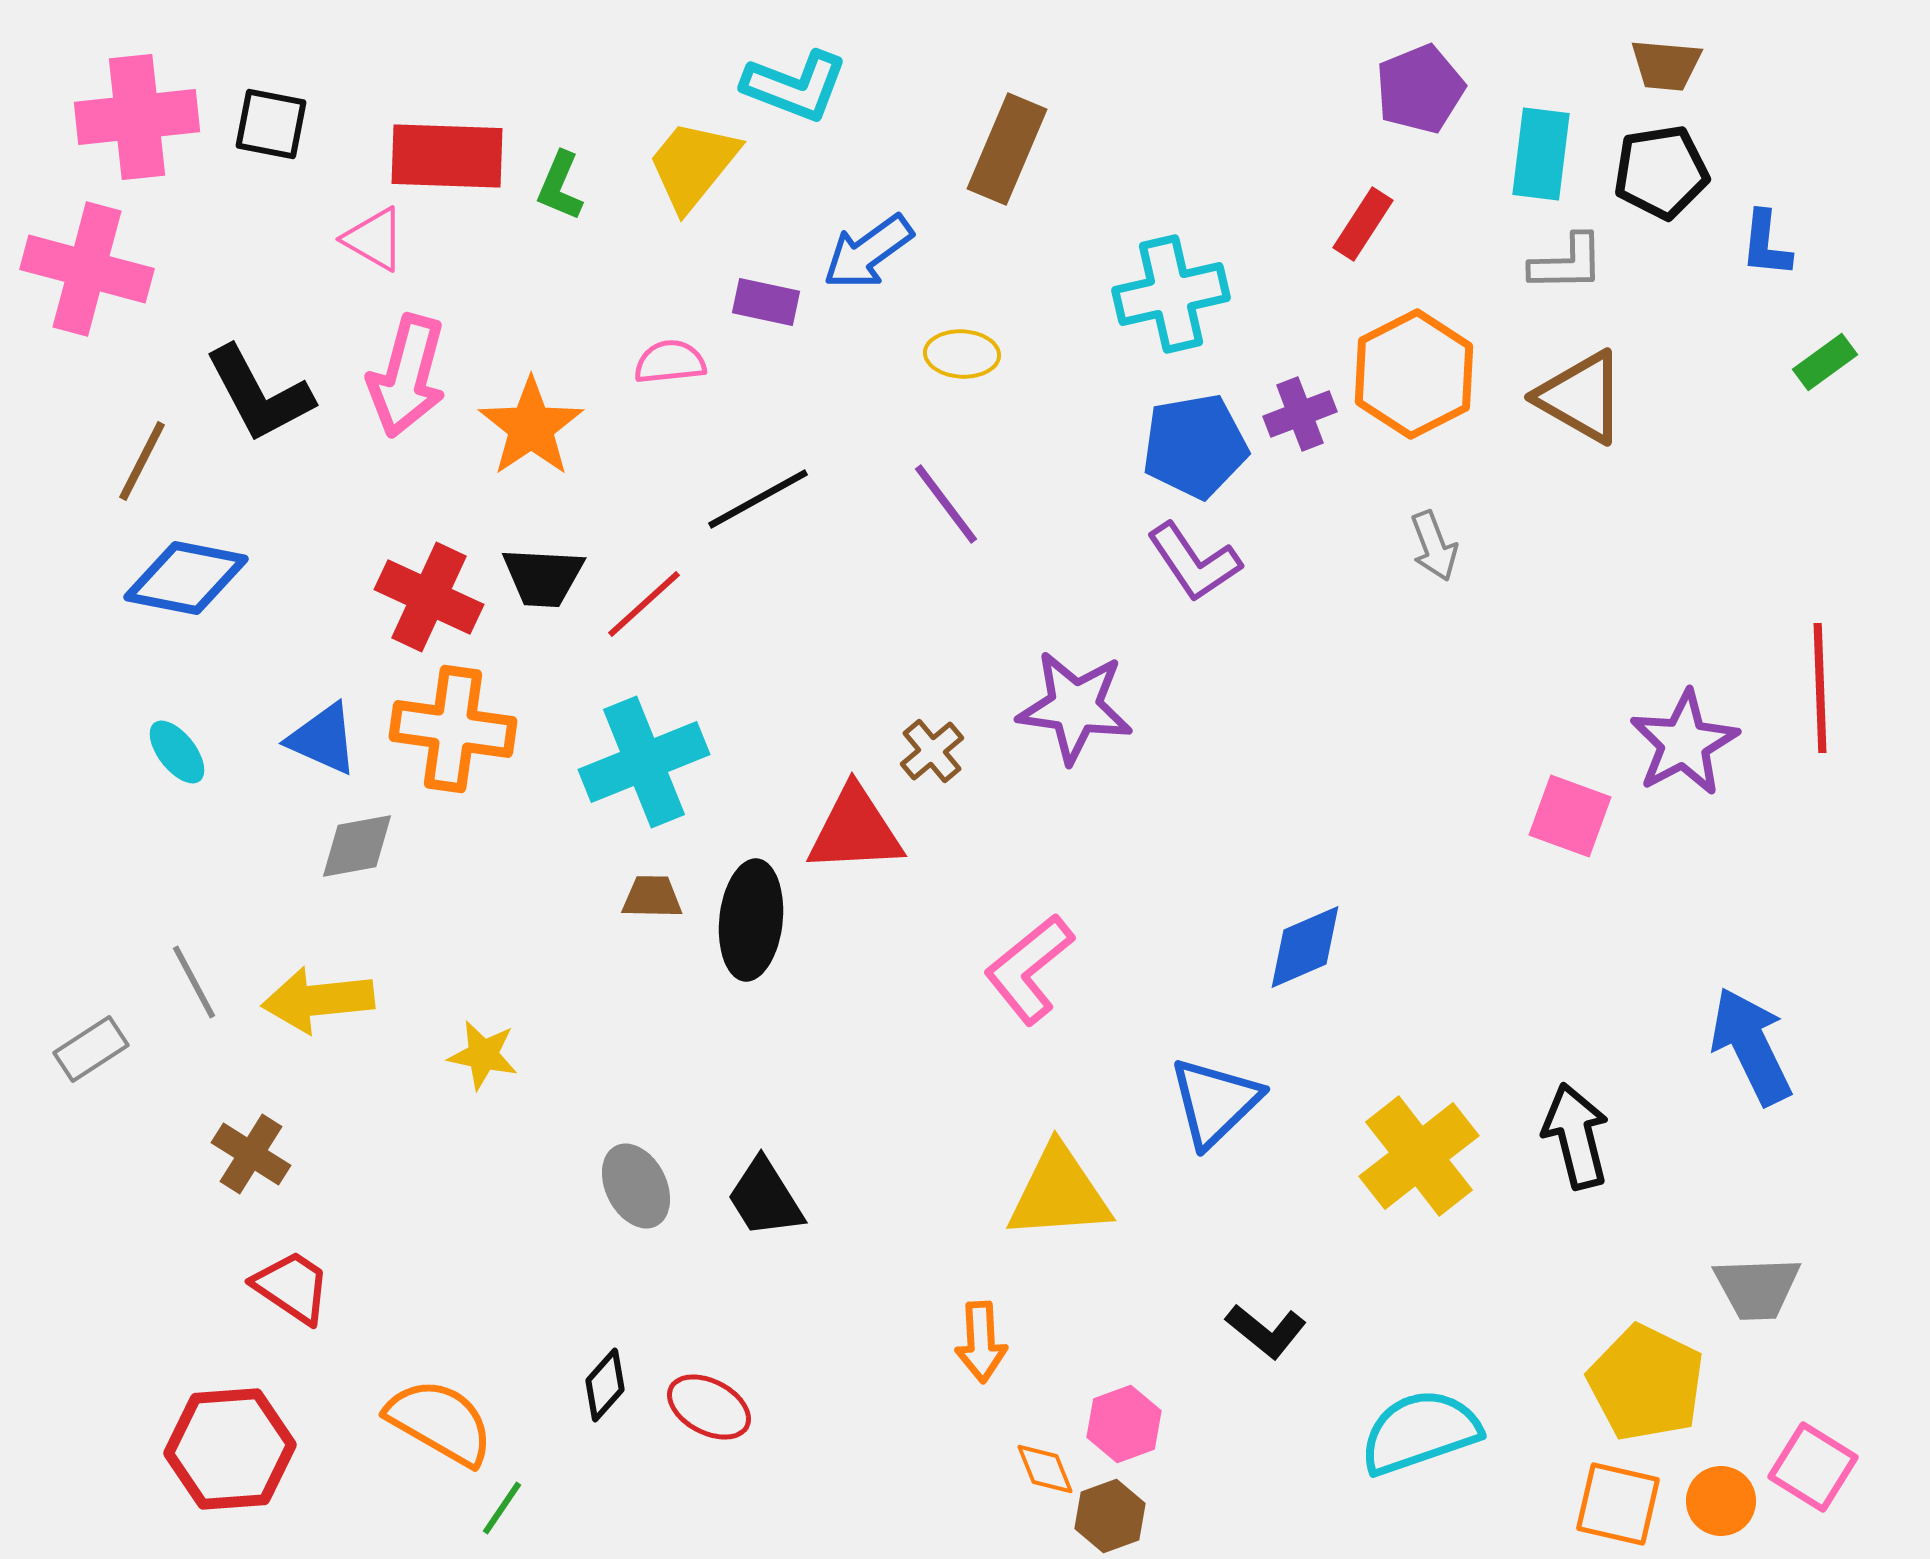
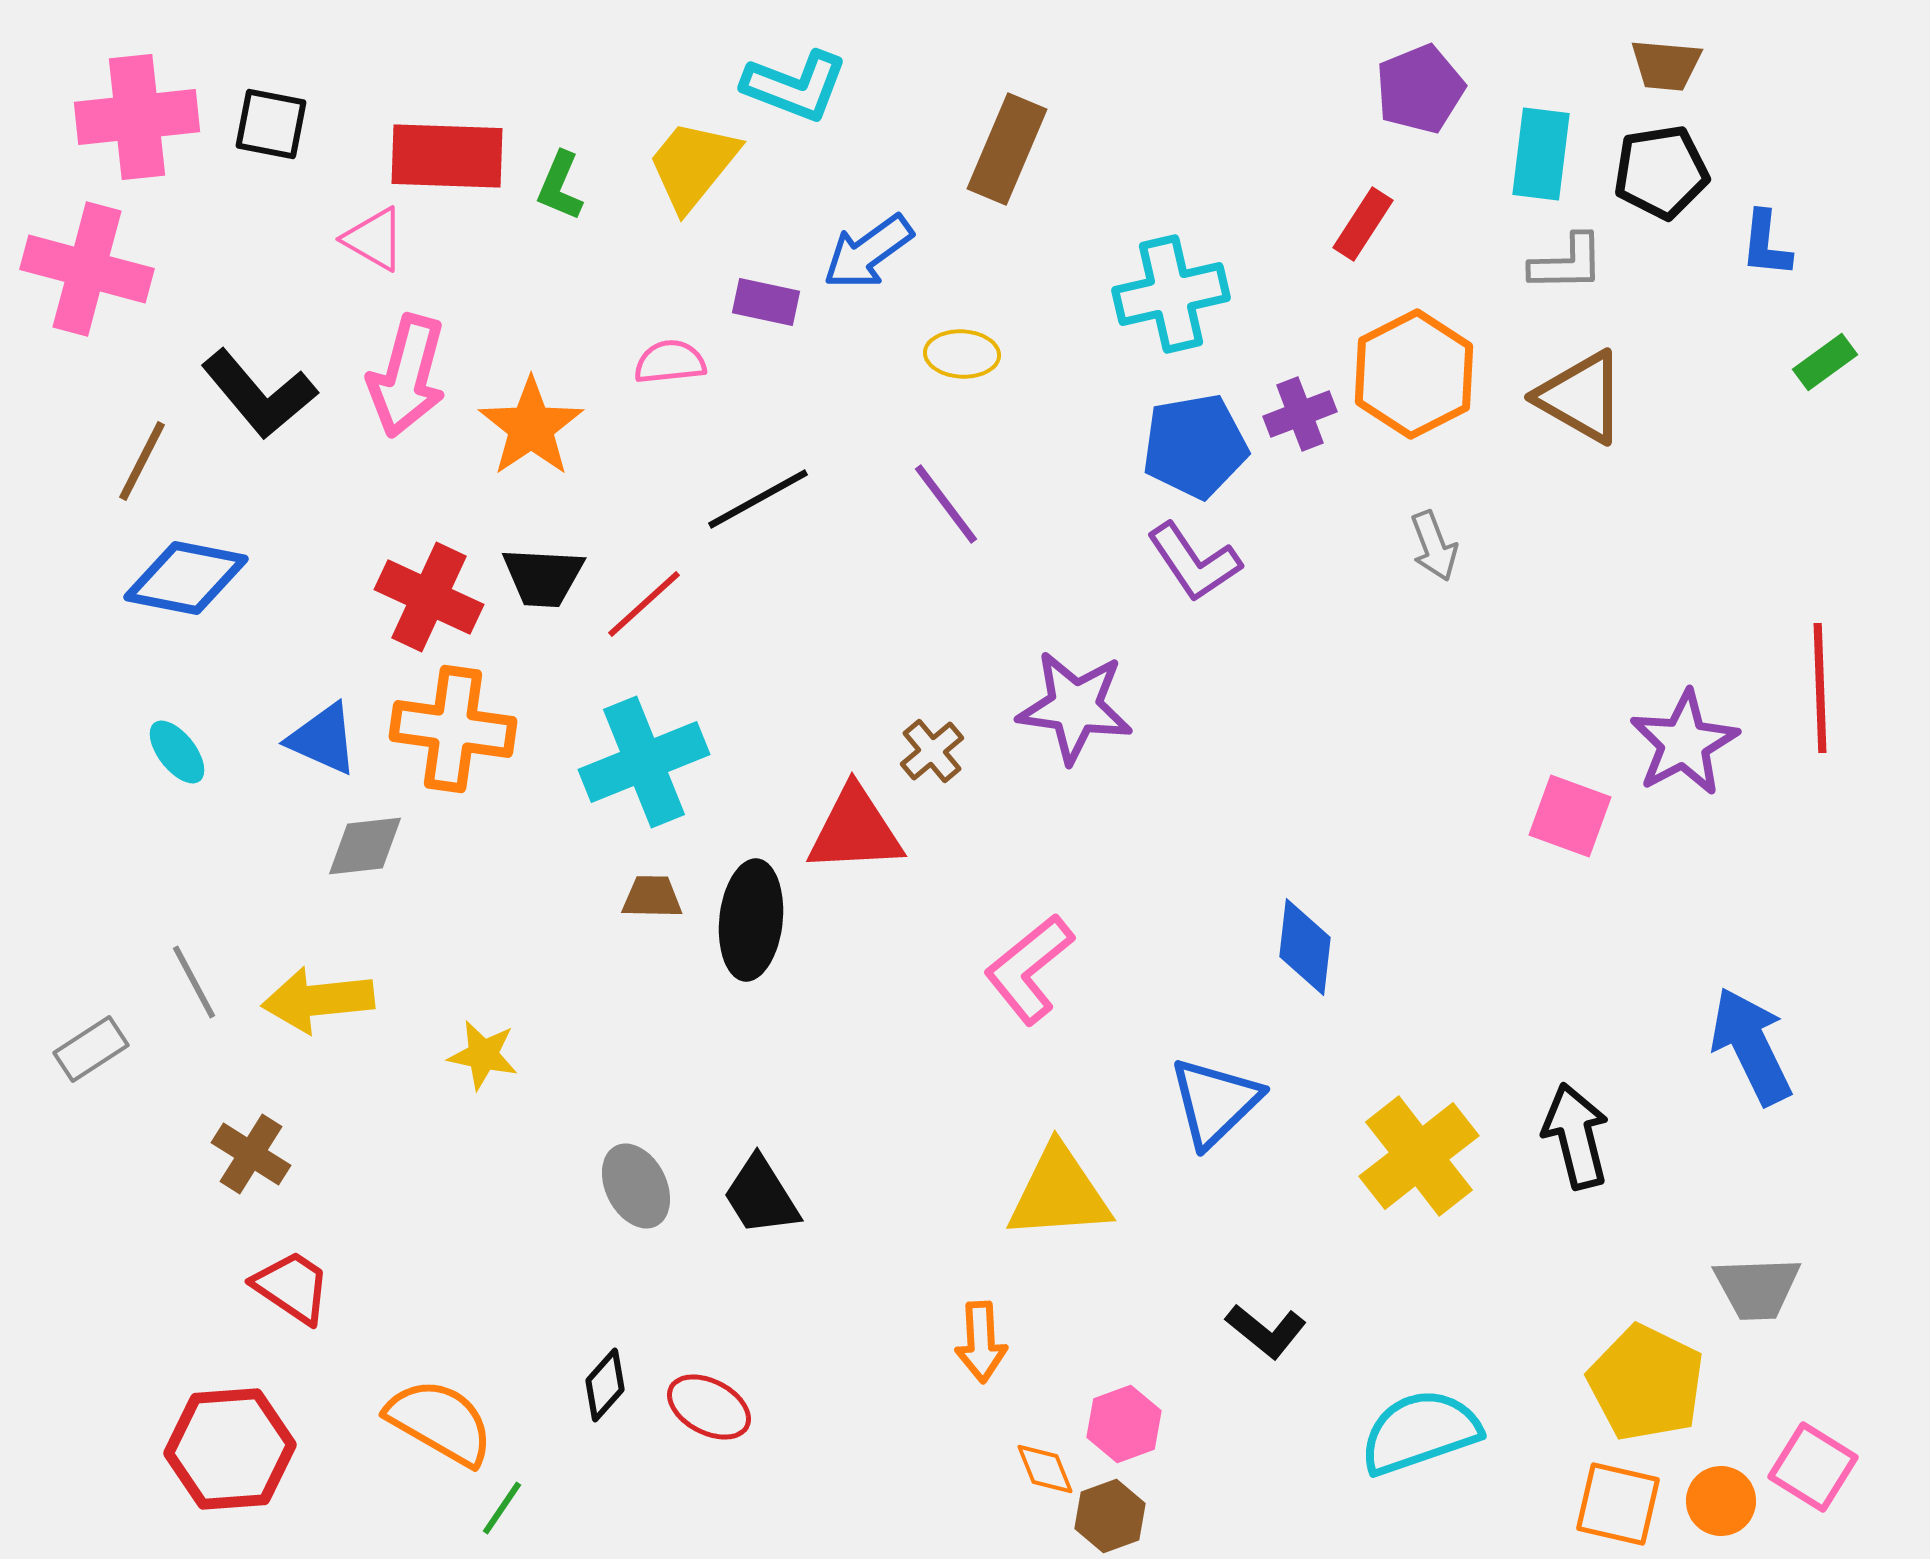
black L-shape at (259, 394): rotated 12 degrees counterclockwise
gray diamond at (357, 846): moved 8 px right; rotated 4 degrees clockwise
blue diamond at (1305, 947): rotated 60 degrees counterclockwise
black trapezoid at (765, 1198): moved 4 px left, 2 px up
